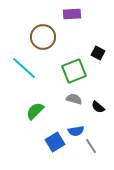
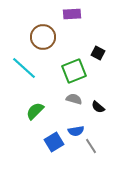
blue square: moved 1 px left
